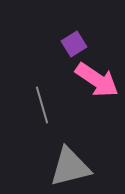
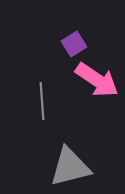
gray line: moved 4 px up; rotated 12 degrees clockwise
